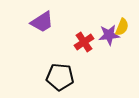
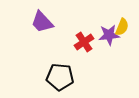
purple trapezoid: rotated 80 degrees clockwise
